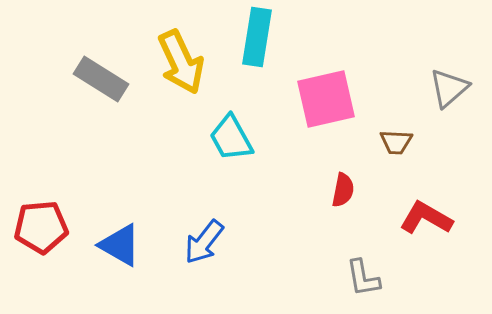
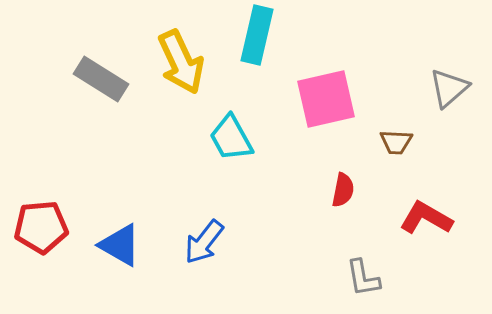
cyan rectangle: moved 2 px up; rotated 4 degrees clockwise
